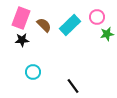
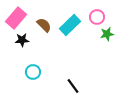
pink rectangle: moved 5 px left; rotated 20 degrees clockwise
